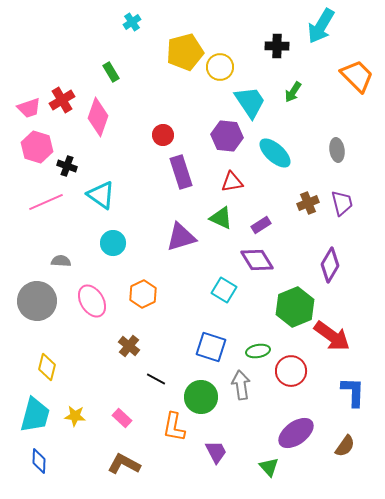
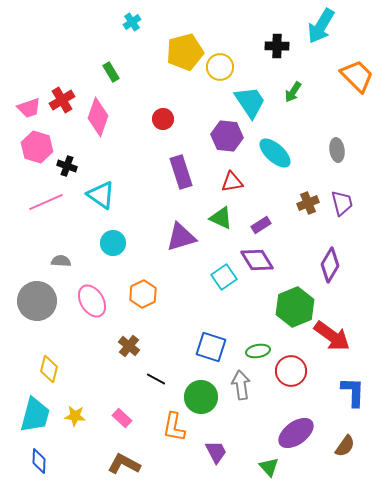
red circle at (163, 135): moved 16 px up
cyan square at (224, 290): moved 13 px up; rotated 25 degrees clockwise
yellow diamond at (47, 367): moved 2 px right, 2 px down
